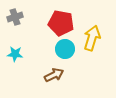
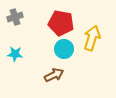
cyan circle: moved 1 px left
